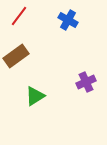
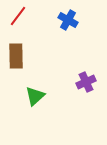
red line: moved 1 px left
brown rectangle: rotated 55 degrees counterclockwise
green triangle: rotated 10 degrees counterclockwise
